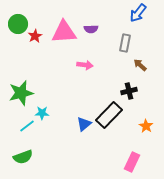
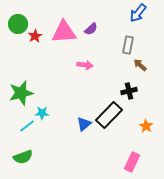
purple semicircle: rotated 40 degrees counterclockwise
gray rectangle: moved 3 px right, 2 px down
